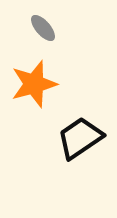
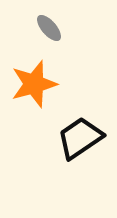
gray ellipse: moved 6 px right
